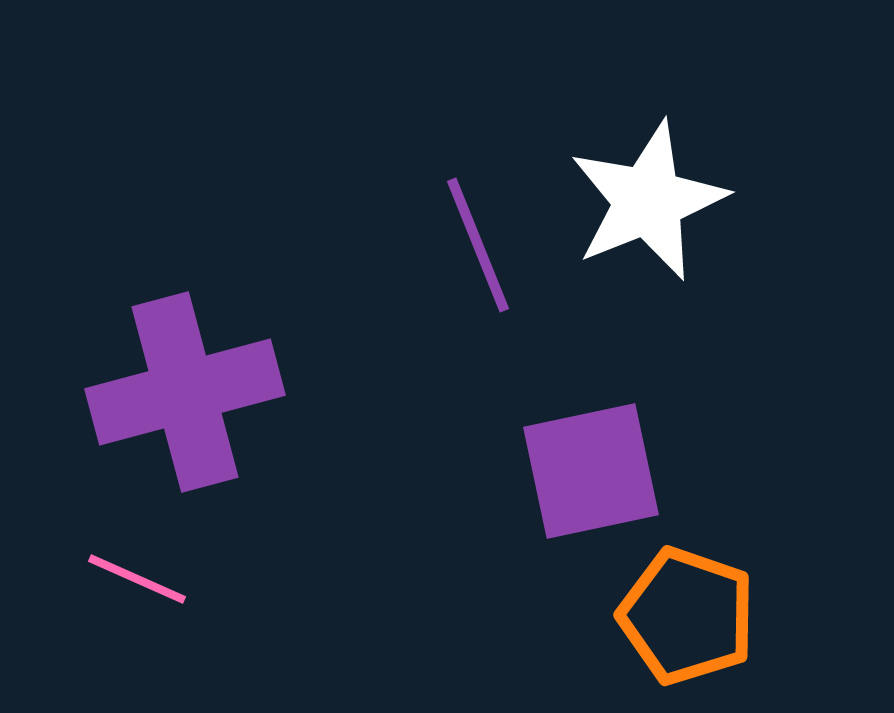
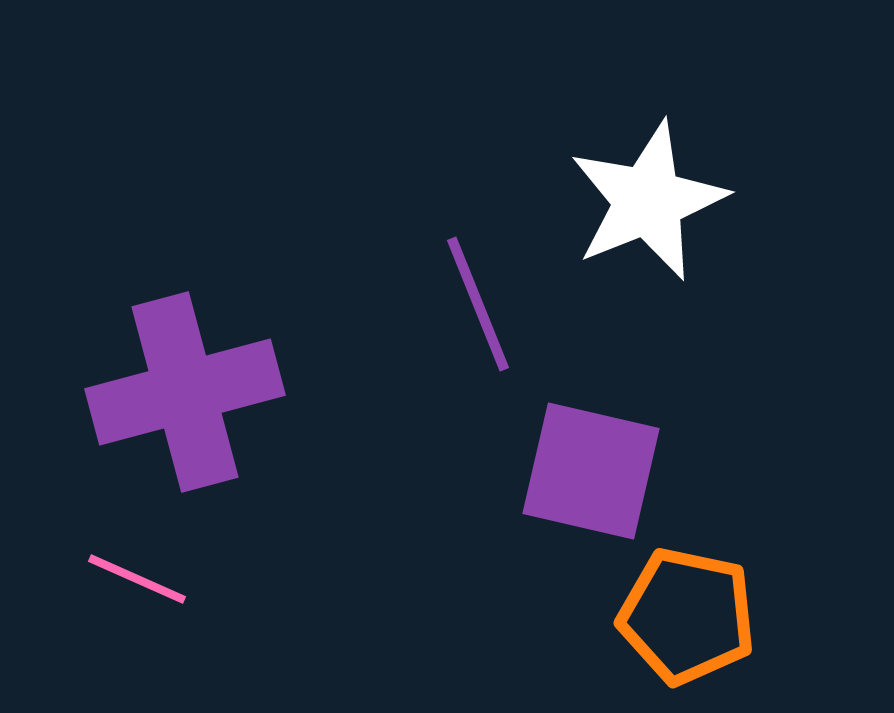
purple line: moved 59 px down
purple square: rotated 25 degrees clockwise
orange pentagon: rotated 7 degrees counterclockwise
